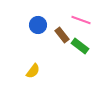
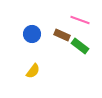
pink line: moved 1 px left
blue circle: moved 6 px left, 9 px down
brown rectangle: rotated 28 degrees counterclockwise
